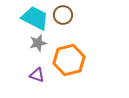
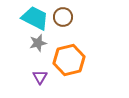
brown circle: moved 2 px down
purple triangle: moved 3 px right, 2 px down; rotated 42 degrees clockwise
